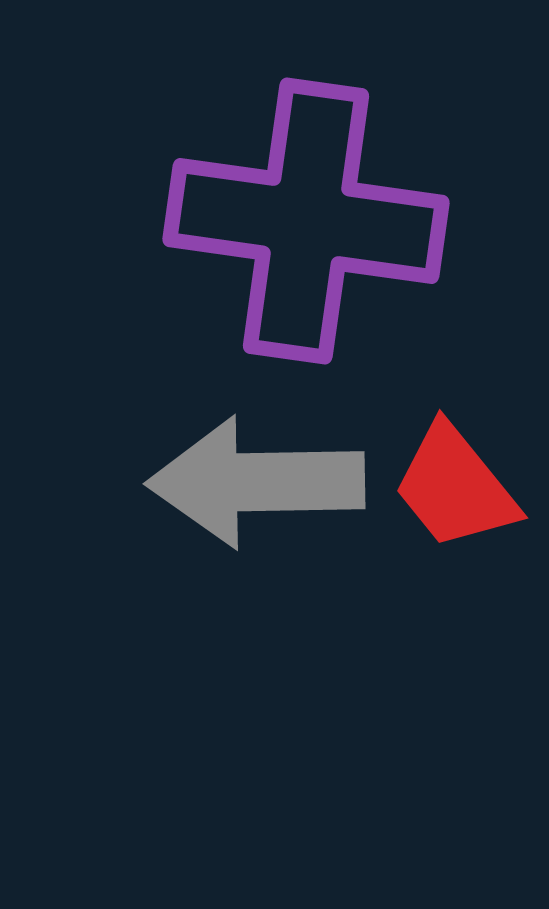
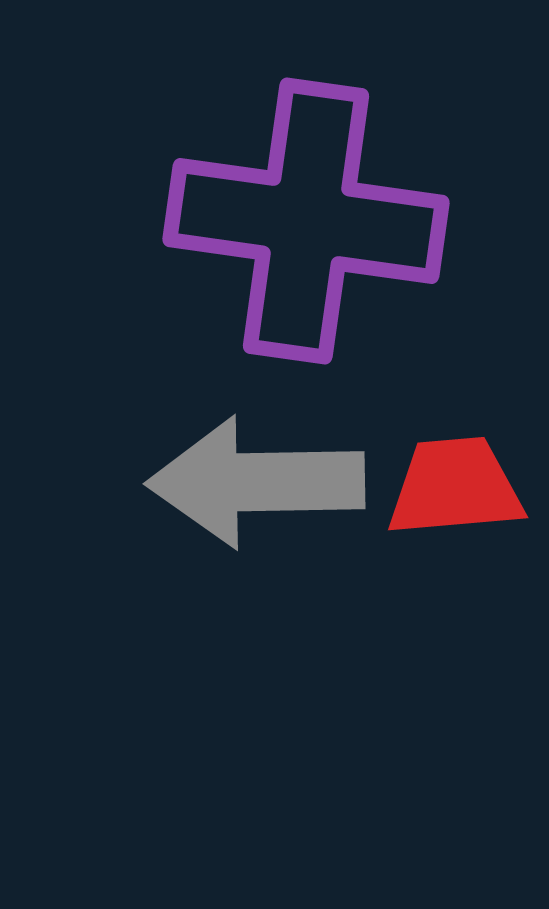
red trapezoid: rotated 124 degrees clockwise
